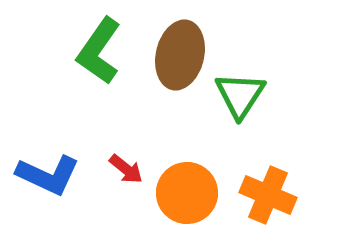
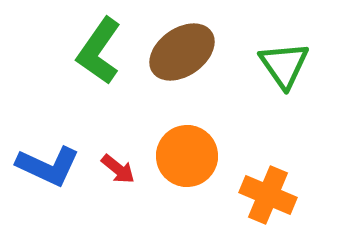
brown ellipse: moved 2 px right, 3 px up; rotated 42 degrees clockwise
green triangle: moved 44 px right, 30 px up; rotated 8 degrees counterclockwise
red arrow: moved 8 px left
blue L-shape: moved 9 px up
orange circle: moved 37 px up
